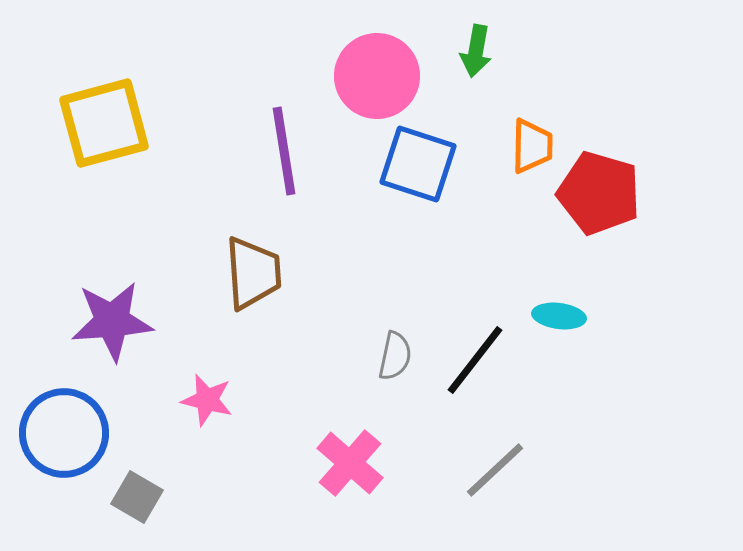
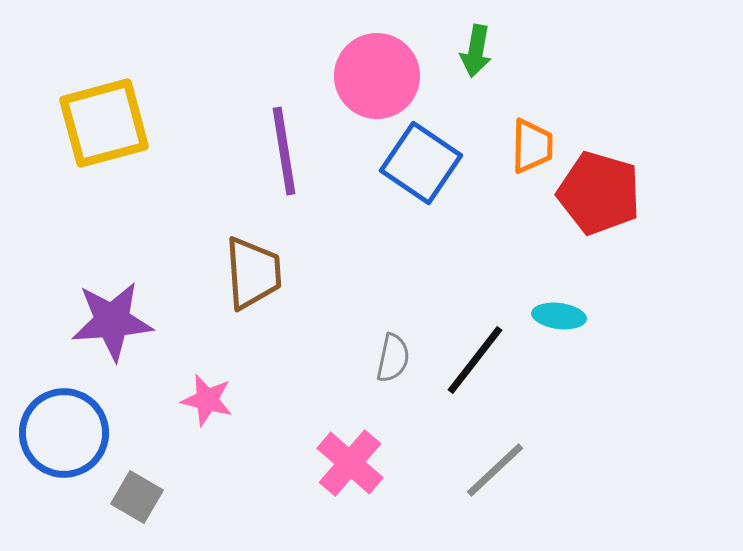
blue square: moved 3 px right, 1 px up; rotated 16 degrees clockwise
gray semicircle: moved 2 px left, 2 px down
